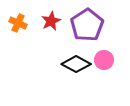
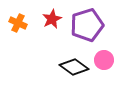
red star: moved 1 px right, 2 px up
purple pentagon: rotated 16 degrees clockwise
black diamond: moved 2 px left, 3 px down; rotated 8 degrees clockwise
